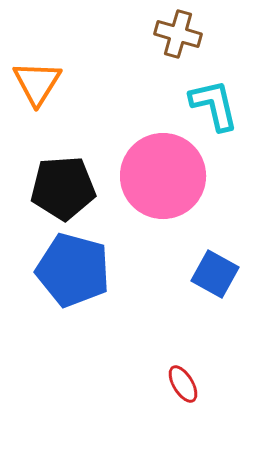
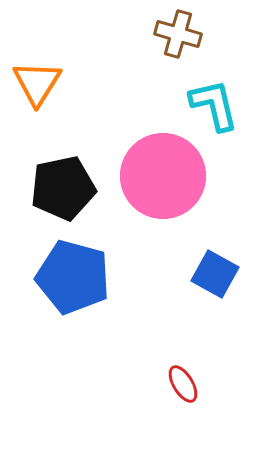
black pentagon: rotated 8 degrees counterclockwise
blue pentagon: moved 7 px down
